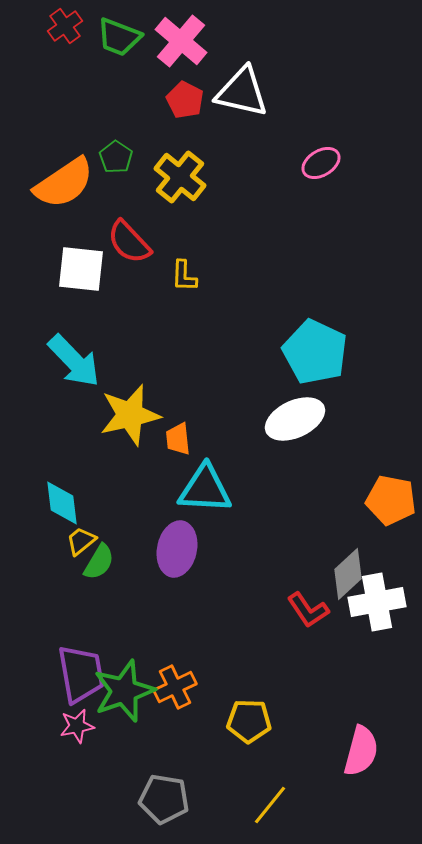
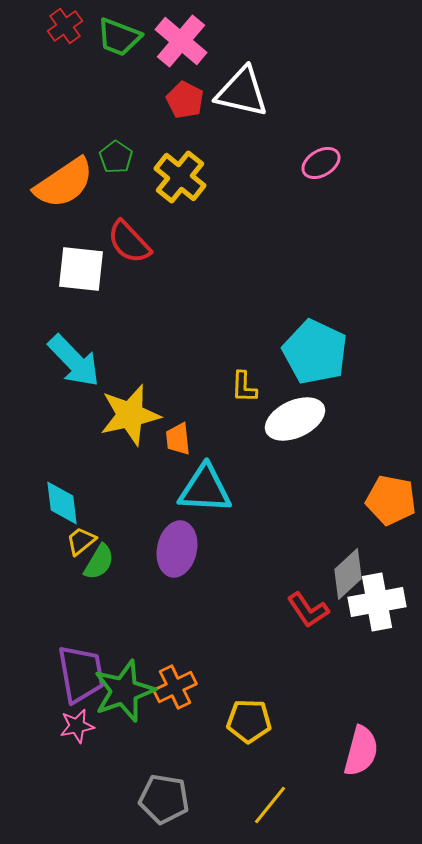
yellow L-shape: moved 60 px right, 111 px down
